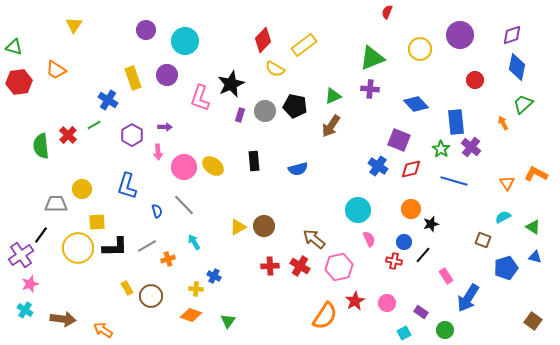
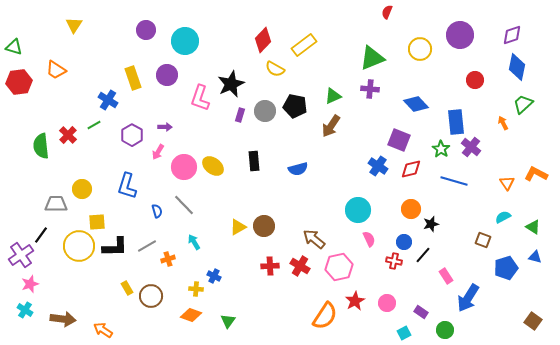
pink arrow at (158, 152): rotated 35 degrees clockwise
yellow circle at (78, 248): moved 1 px right, 2 px up
